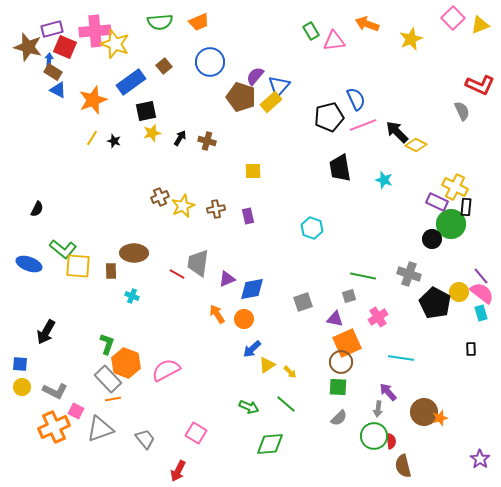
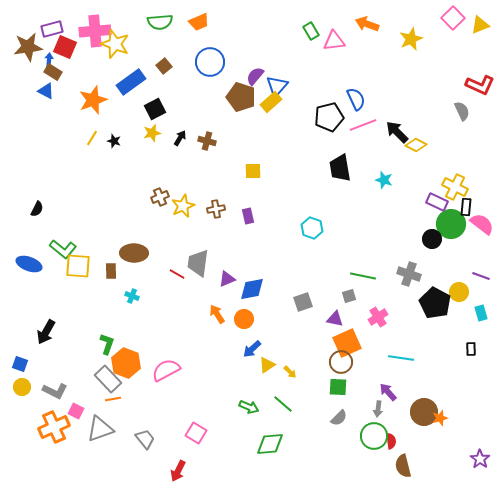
brown star at (28, 47): rotated 24 degrees counterclockwise
blue triangle at (279, 86): moved 2 px left
blue triangle at (58, 90): moved 12 px left, 1 px down
black square at (146, 111): moved 9 px right, 2 px up; rotated 15 degrees counterclockwise
purple line at (481, 276): rotated 30 degrees counterclockwise
pink semicircle at (482, 293): moved 69 px up
blue square at (20, 364): rotated 14 degrees clockwise
green line at (286, 404): moved 3 px left
